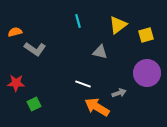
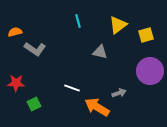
purple circle: moved 3 px right, 2 px up
white line: moved 11 px left, 4 px down
